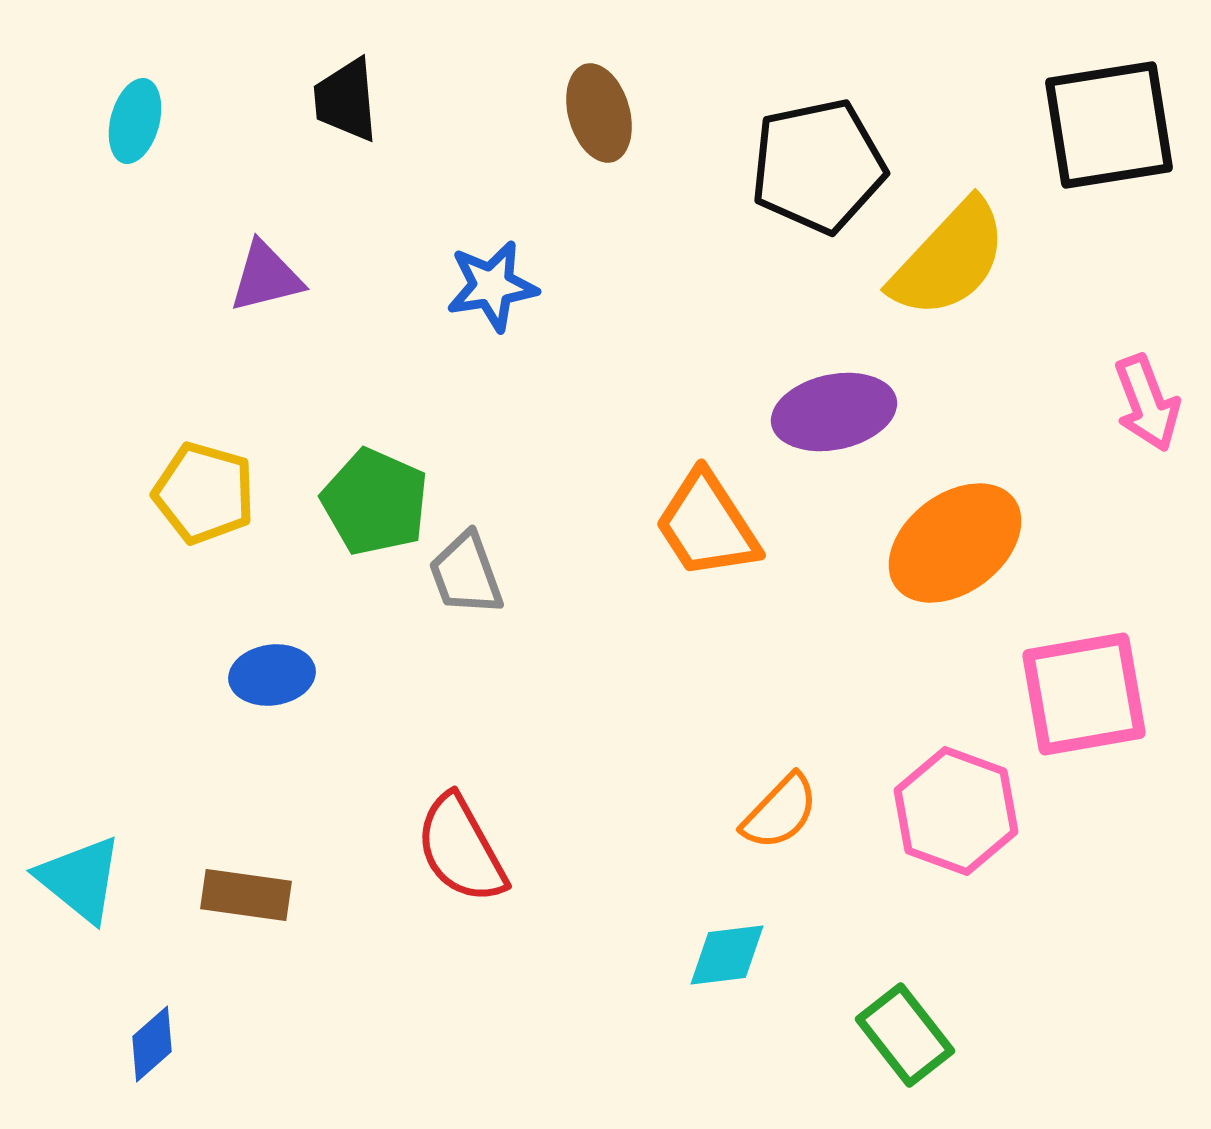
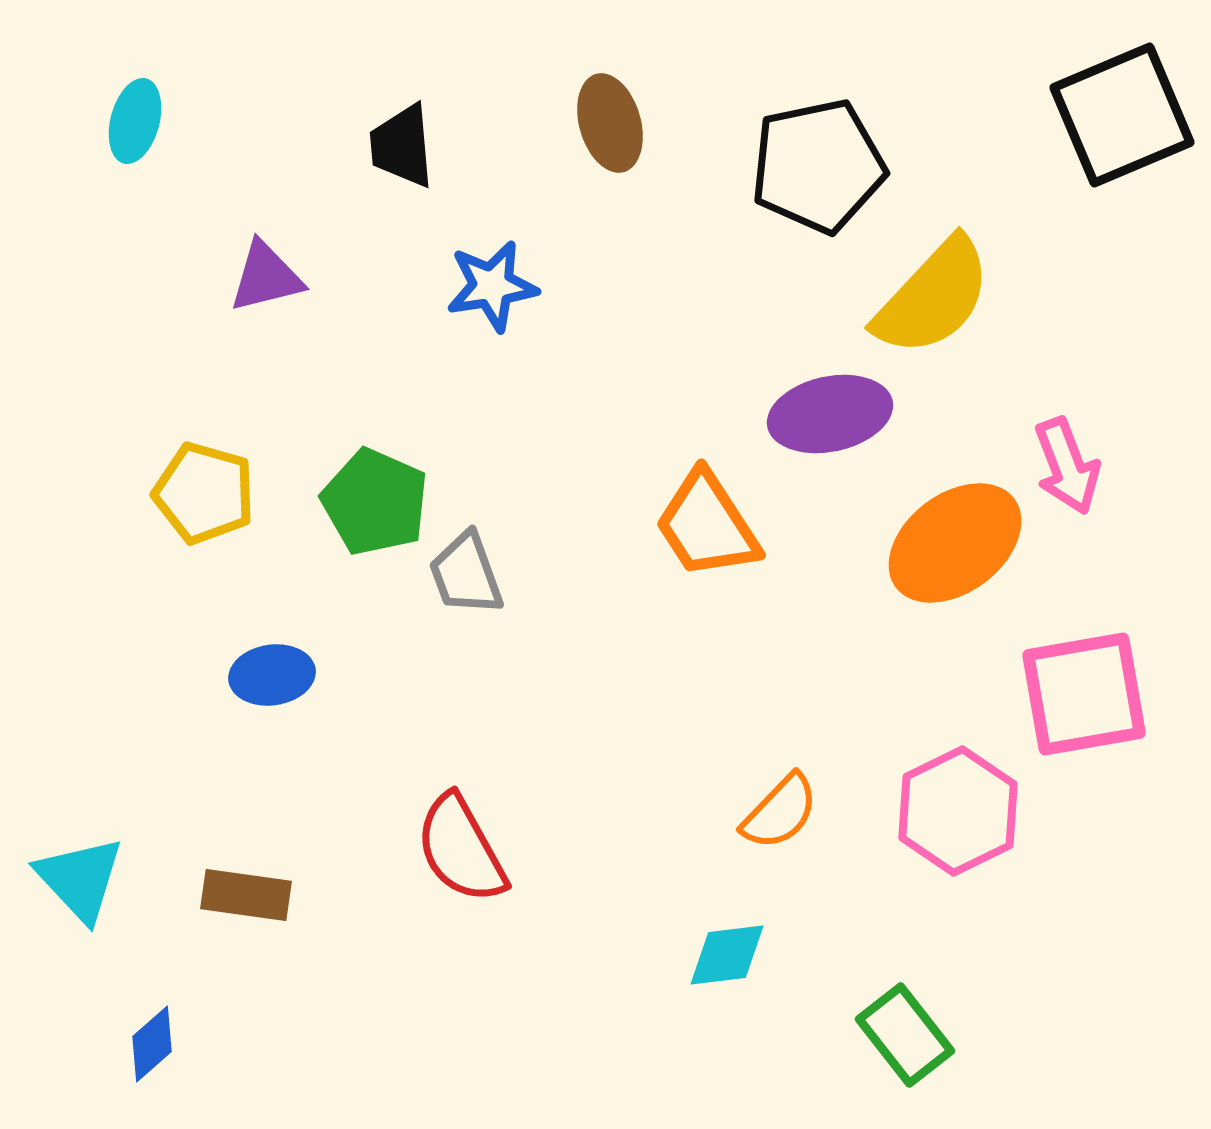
black trapezoid: moved 56 px right, 46 px down
brown ellipse: moved 11 px right, 10 px down
black square: moved 13 px right, 10 px up; rotated 14 degrees counterclockwise
yellow semicircle: moved 16 px left, 38 px down
pink arrow: moved 80 px left, 63 px down
purple ellipse: moved 4 px left, 2 px down
pink hexagon: moved 2 px right; rotated 14 degrees clockwise
cyan triangle: rotated 8 degrees clockwise
